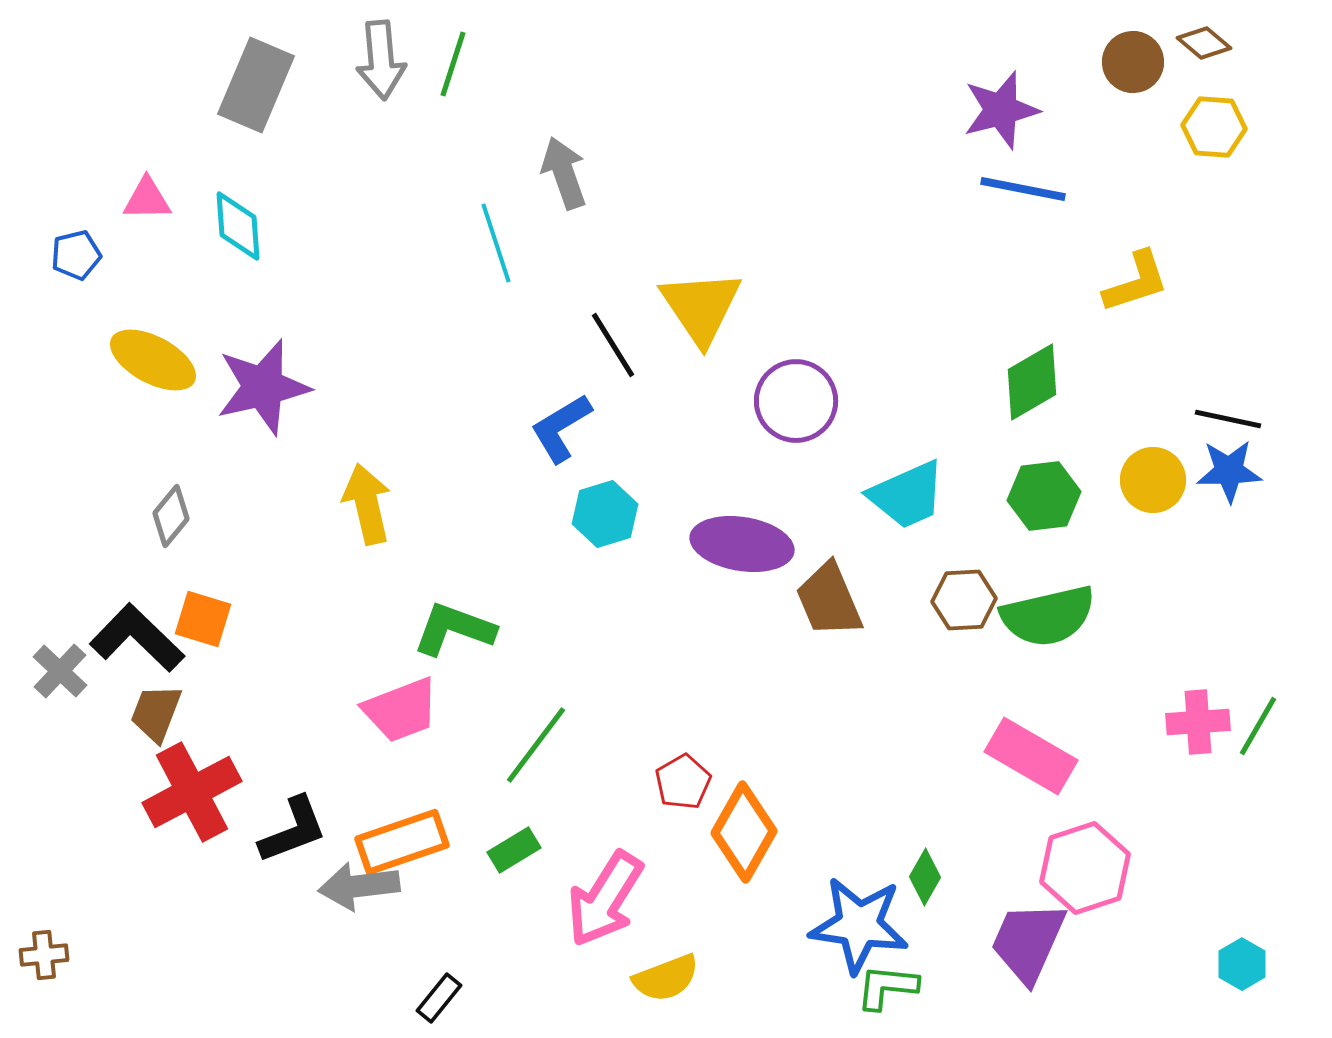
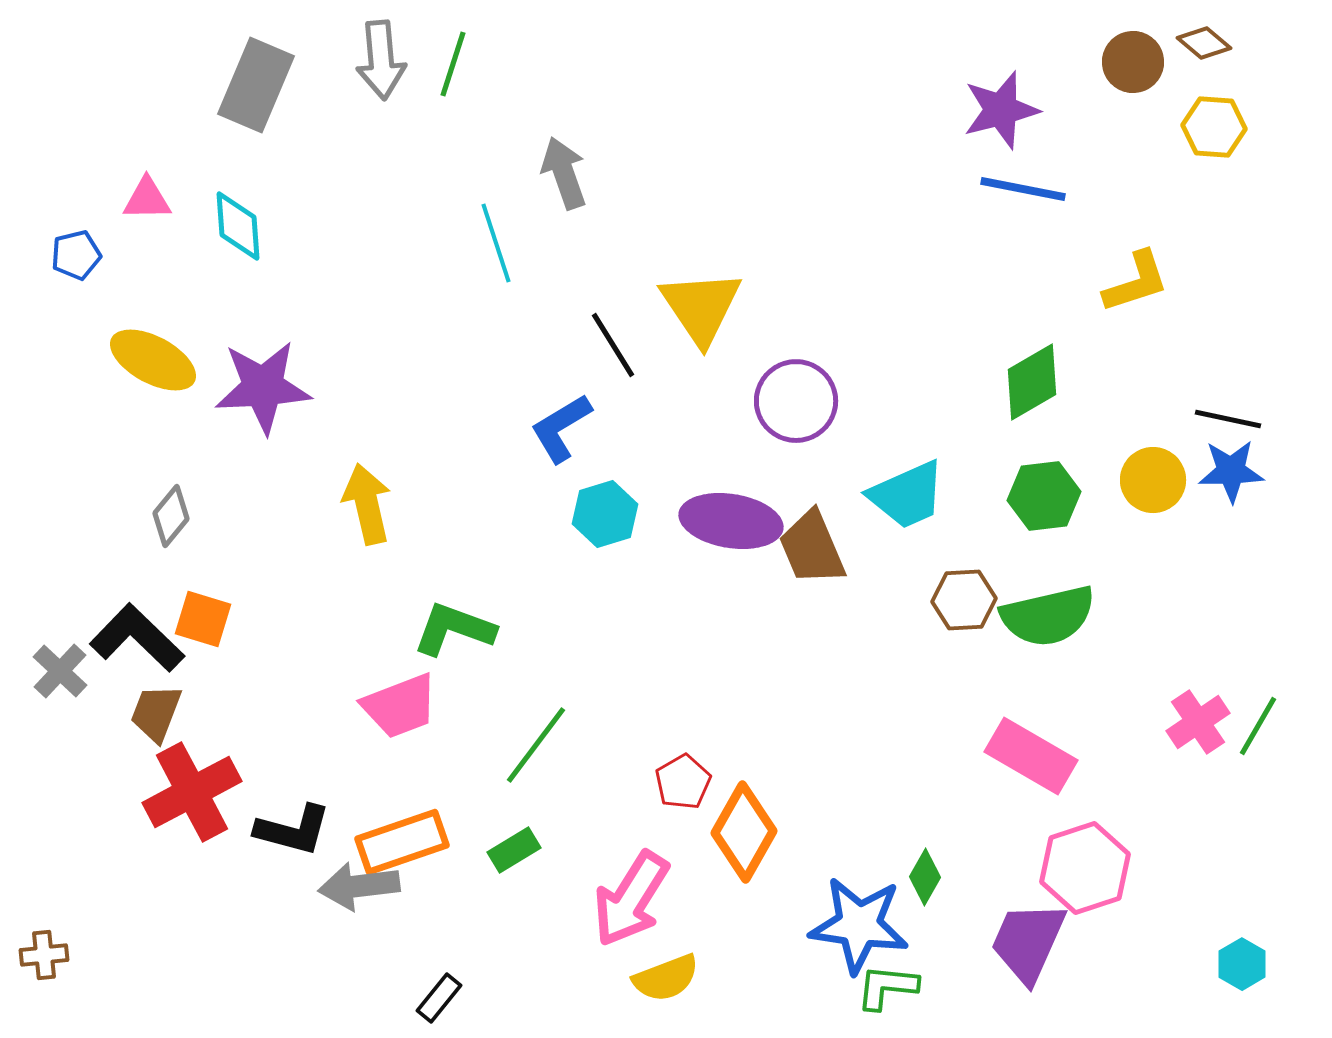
purple star at (263, 387): rotated 10 degrees clockwise
blue star at (1229, 471): moved 2 px right
purple ellipse at (742, 544): moved 11 px left, 23 px up
brown trapezoid at (829, 600): moved 17 px left, 52 px up
pink trapezoid at (401, 710): moved 1 px left, 4 px up
pink cross at (1198, 722): rotated 30 degrees counterclockwise
black L-shape at (293, 830): rotated 36 degrees clockwise
pink arrow at (605, 899): moved 26 px right
